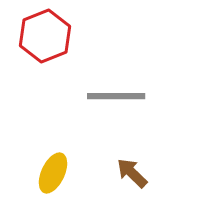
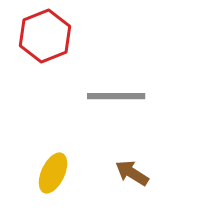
brown arrow: rotated 12 degrees counterclockwise
